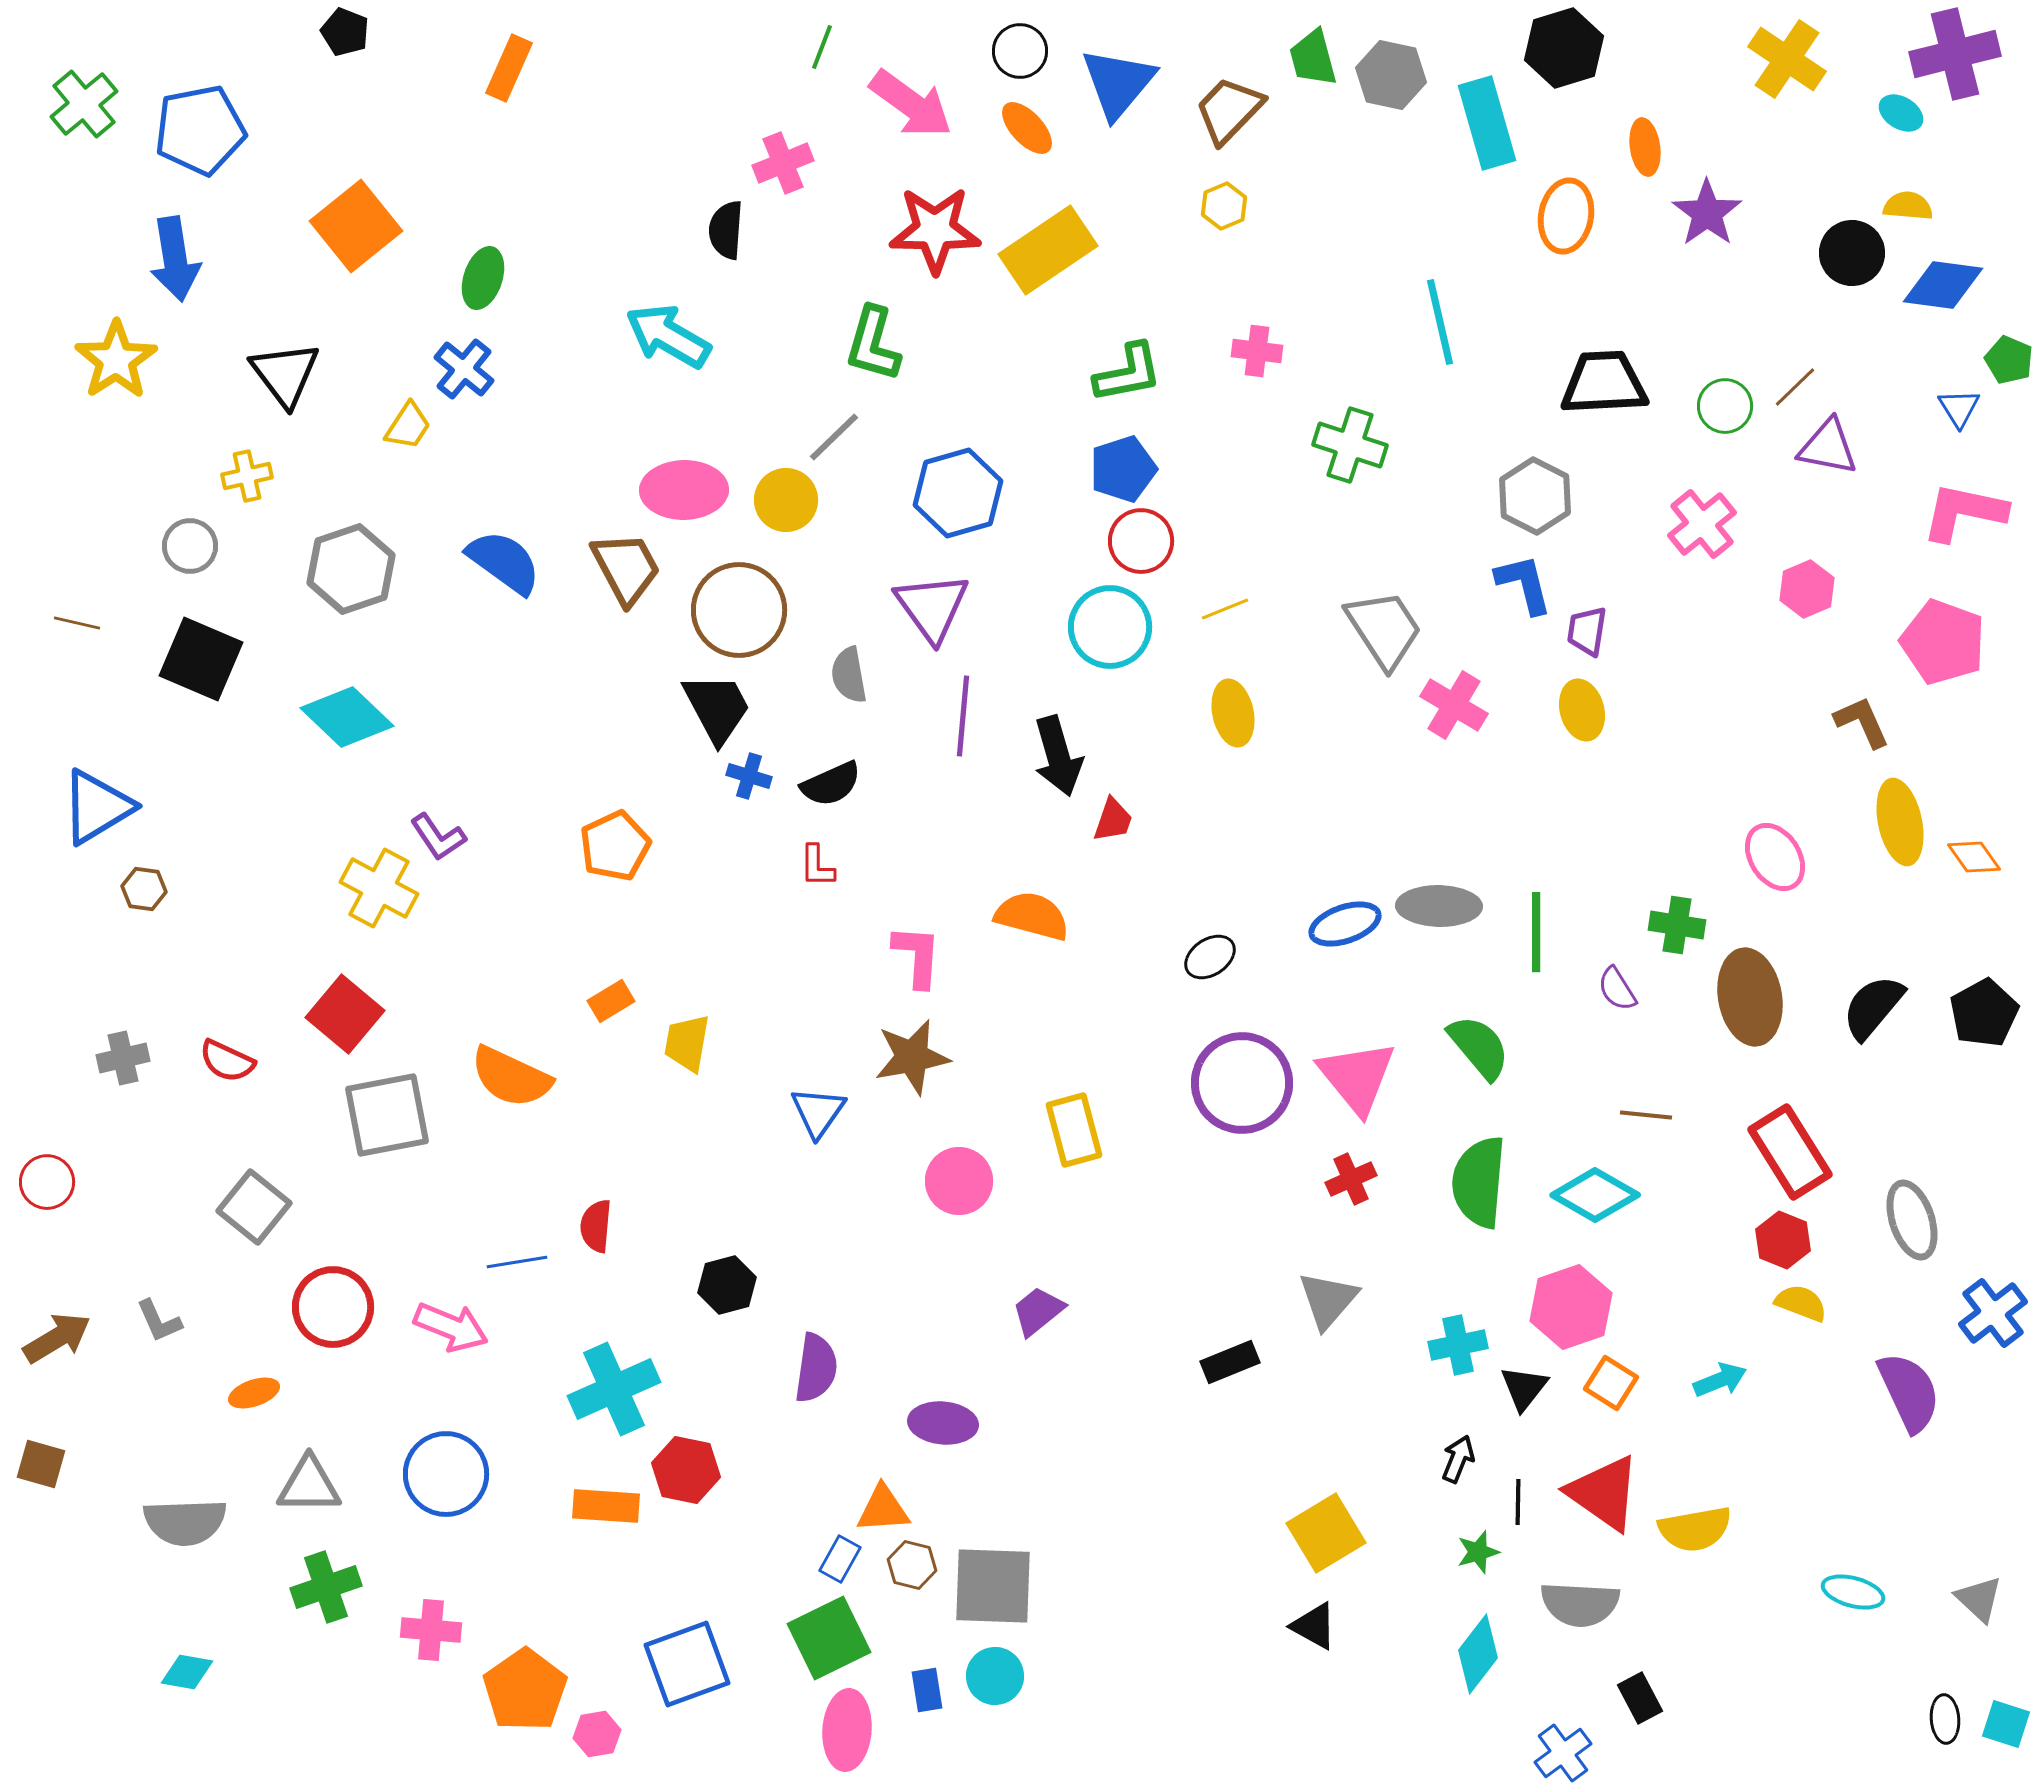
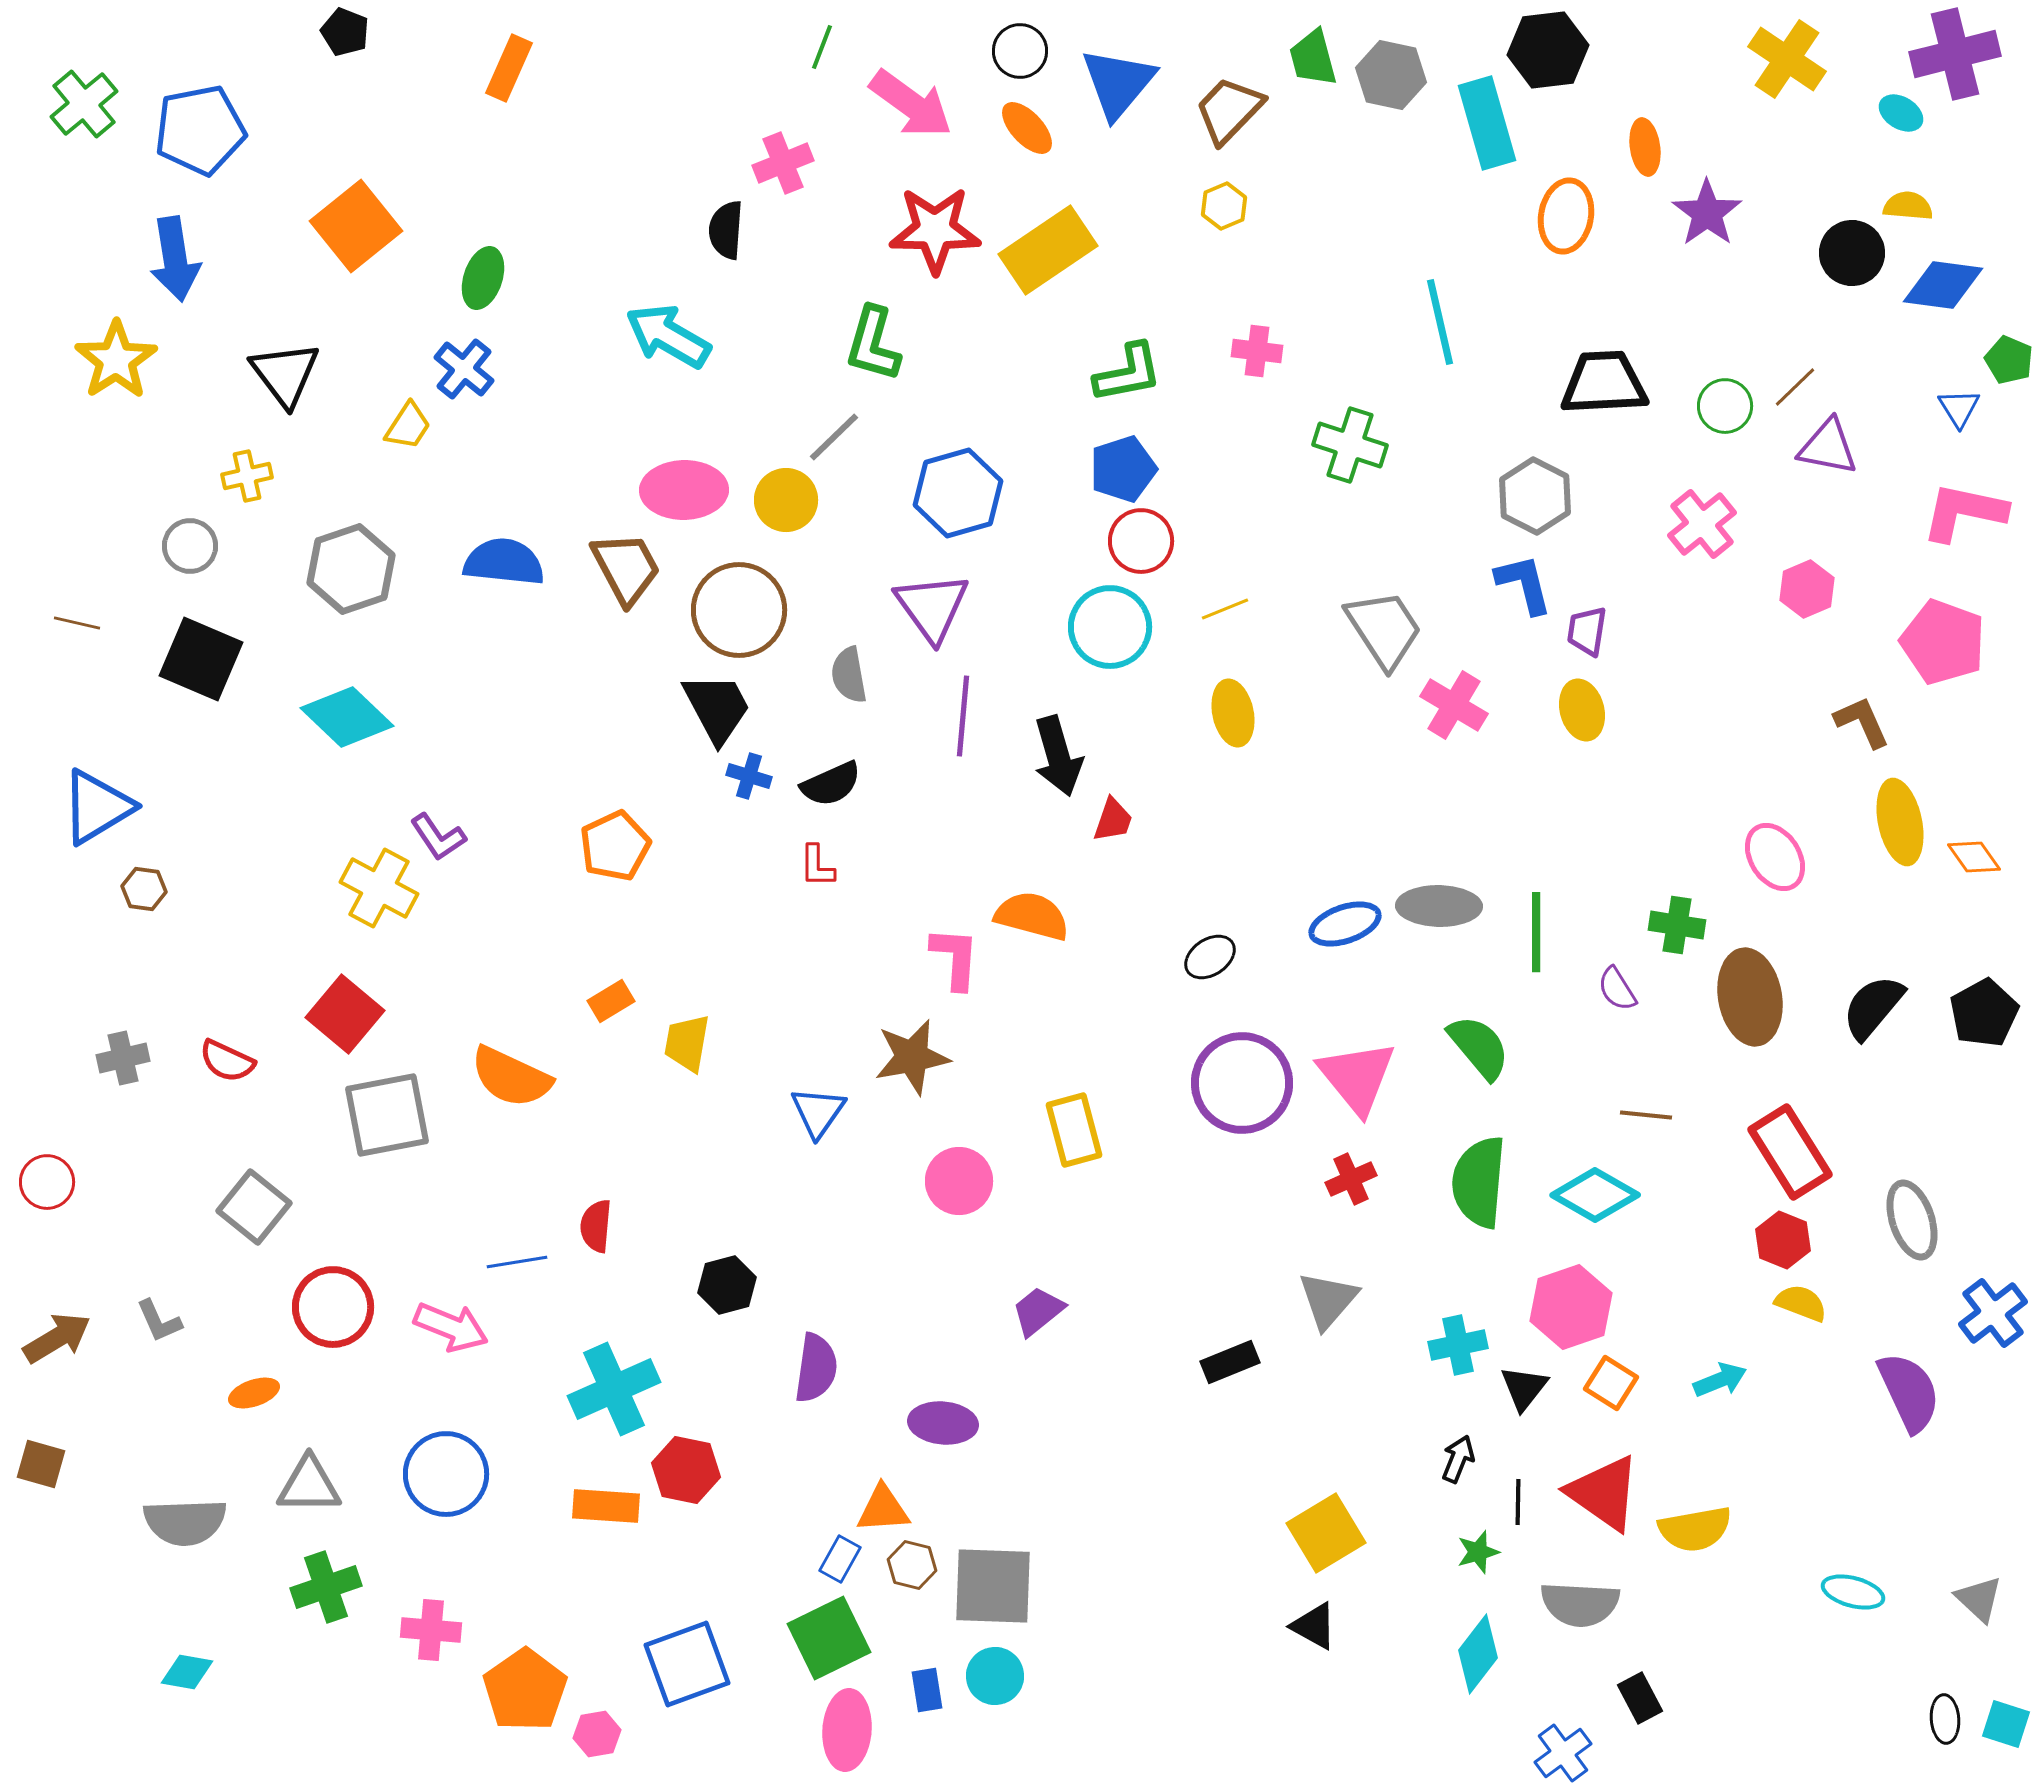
black hexagon at (1564, 48): moved 16 px left, 2 px down; rotated 10 degrees clockwise
blue semicircle at (504, 562): rotated 30 degrees counterclockwise
pink L-shape at (917, 956): moved 38 px right, 2 px down
